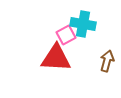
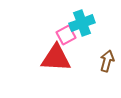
cyan cross: moved 1 px left, 1 px up; rotated 30 degrees counterclockwise
